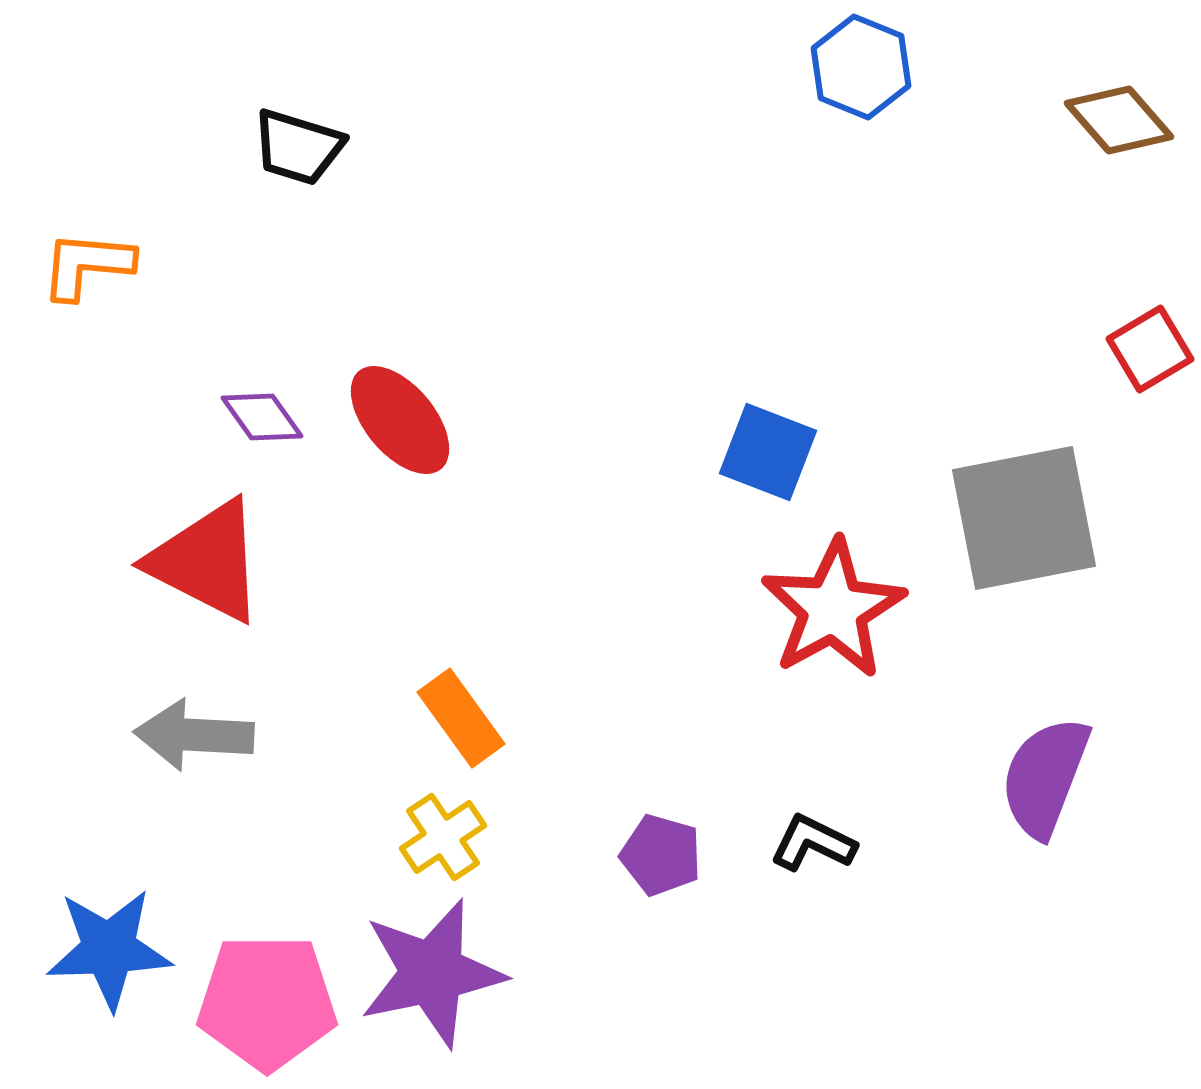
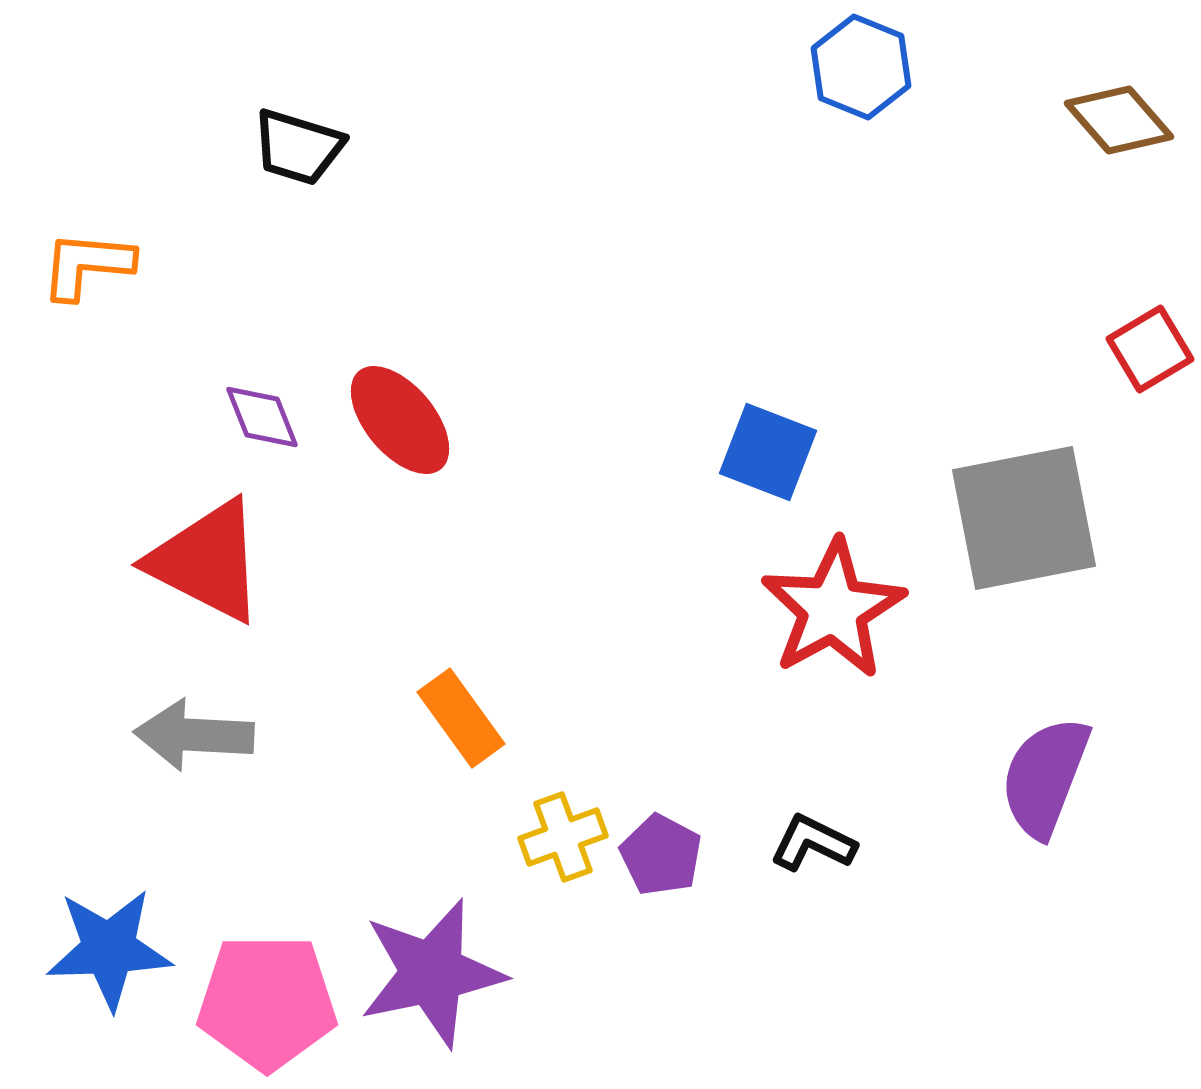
purple diamond: rotated 14 degrees clockwise
yellow cross: moved 120 px right; rotated 14 degrees clockwise
purple pentagon: rotated 12 degrees clockwise
